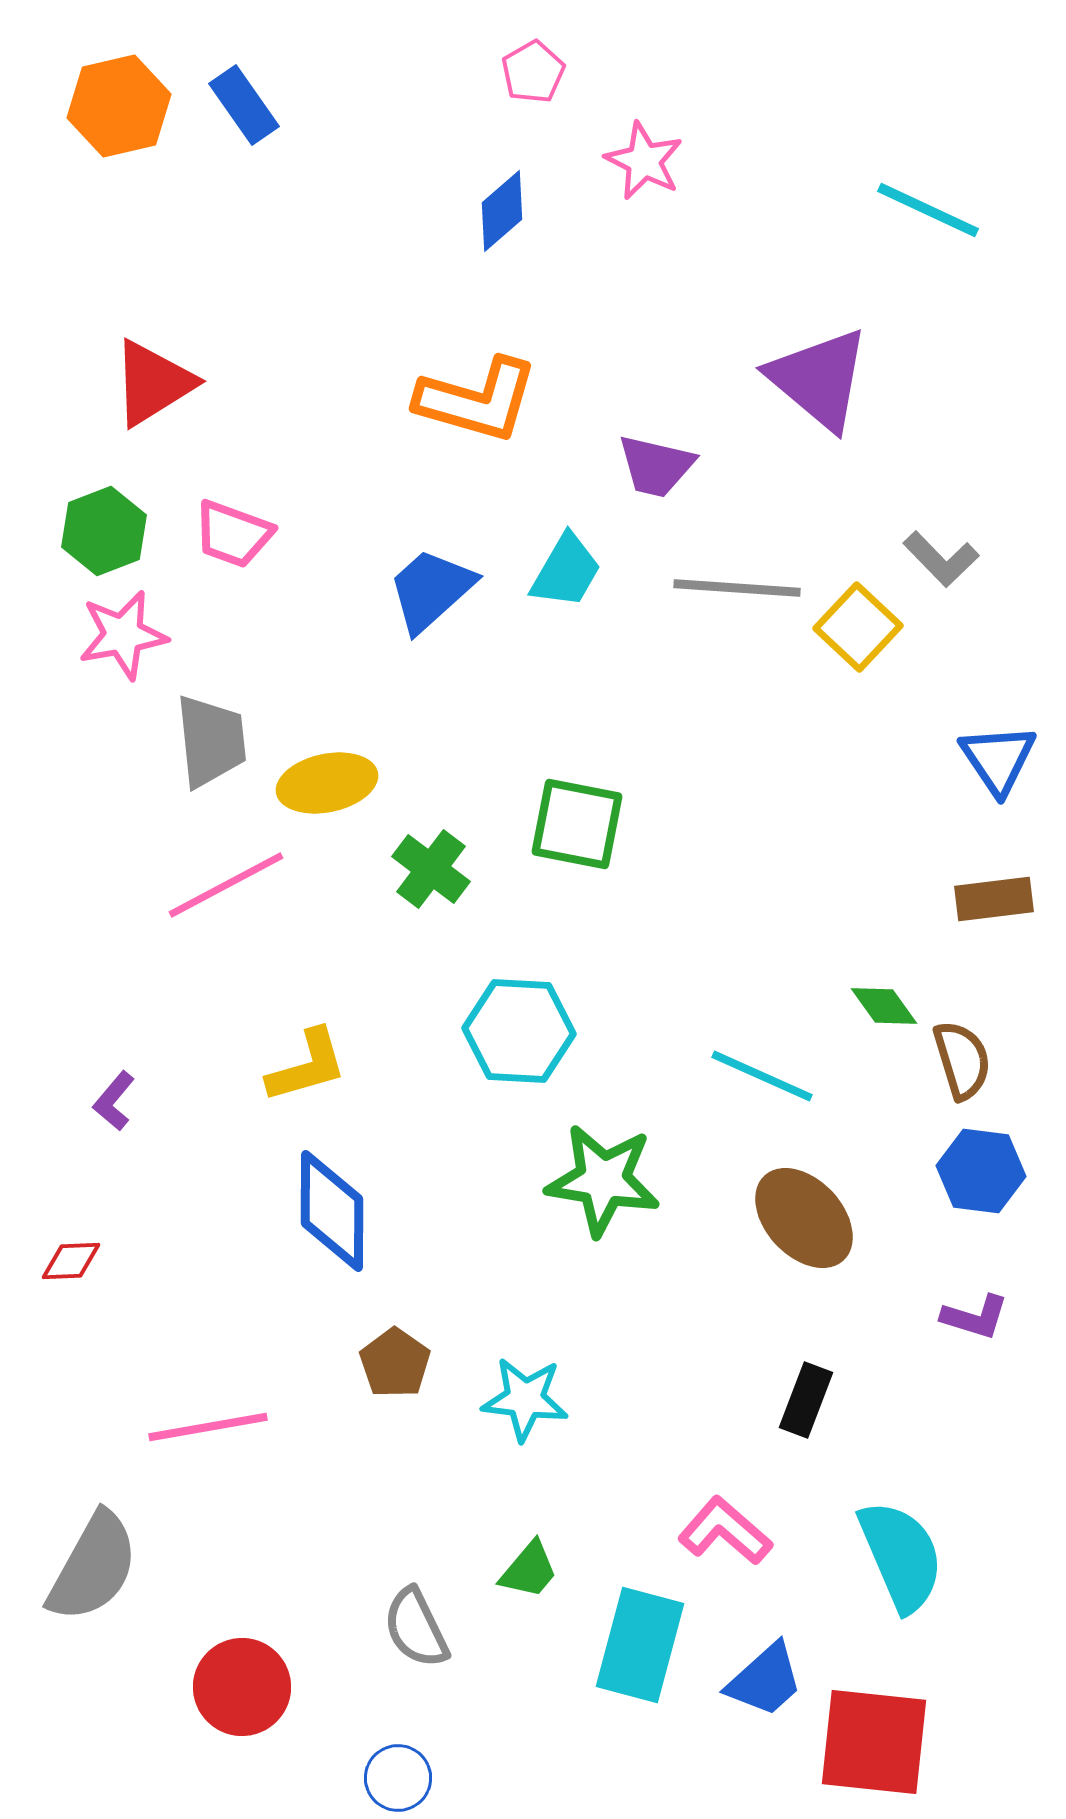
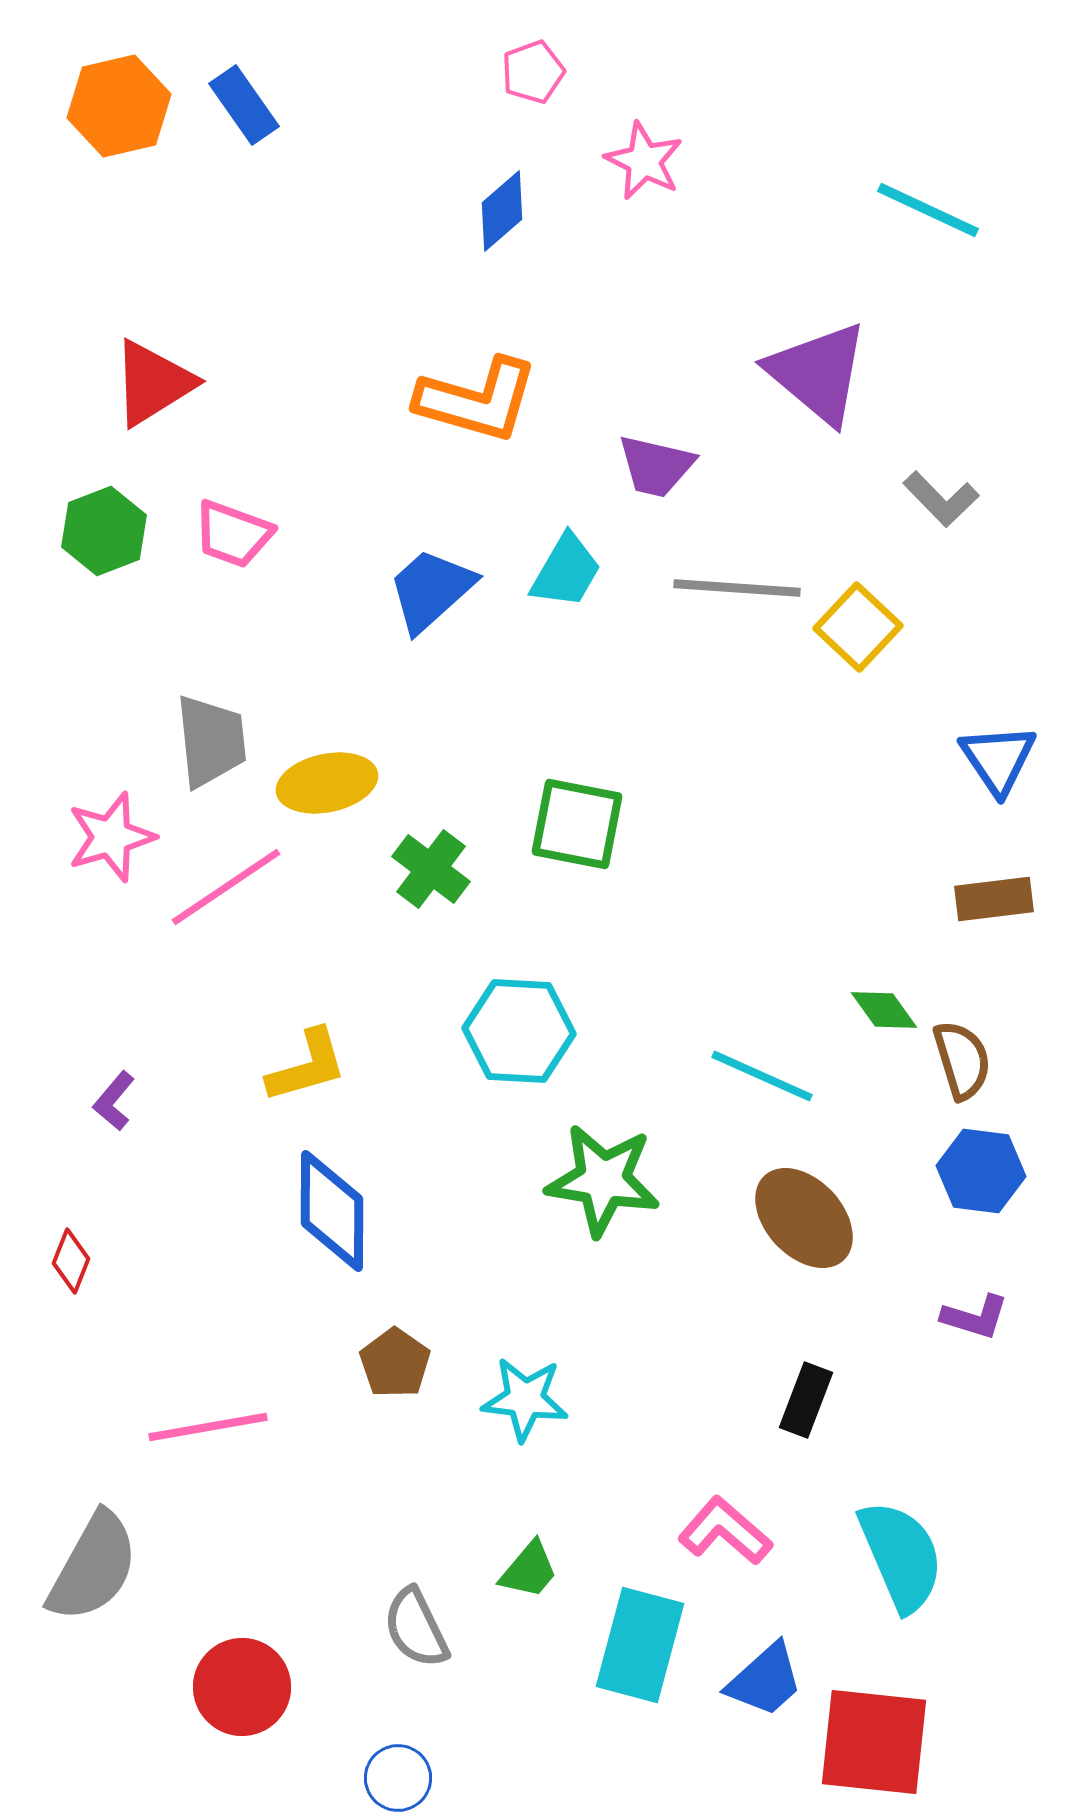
pink pentagon at (533, 72): rotated 10 degrees clockwise
purple triangle at (819, 379): moved 1 px left, 6 px up
gray L-shape at (941, 559): moved 60 px up
pink star at (123, 635): moved 12 px left, 202 px down; rotated 6 degrees counterclockwise
pink line at (226, 885): moved 2 px down; rotated 6 degrees counterclockwise
green diamond at (884, 1006): moved 4 px down
red diamond at (71, 1261): rotated 66 degrees counterclockwise
